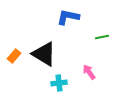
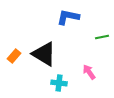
cyan cross: rotated 14 degrees clockwise
